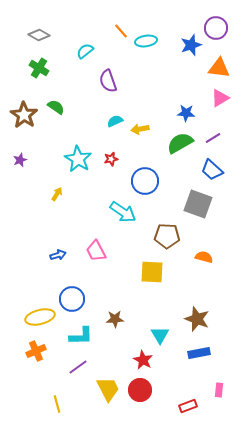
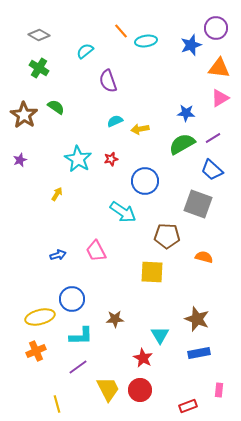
green semicircle at (180, 143): moved 2 px right, 1 px down
red star at (143, 360): moved 2 px up
